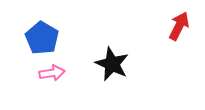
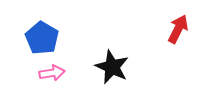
red arrow: moved 1 px left, 3 px down
black star: moved 3 px down
